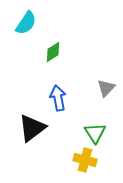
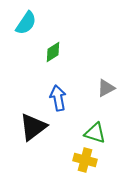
gray triangle: rotated 18 degrees clockwise
black triangle: moved 1 px right, 1 px up
green triangle: rotated 40 degrees counterclockwise
